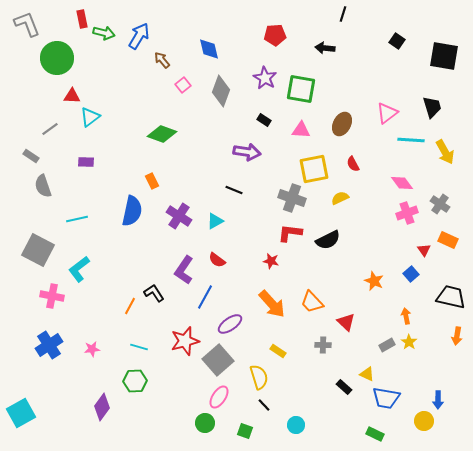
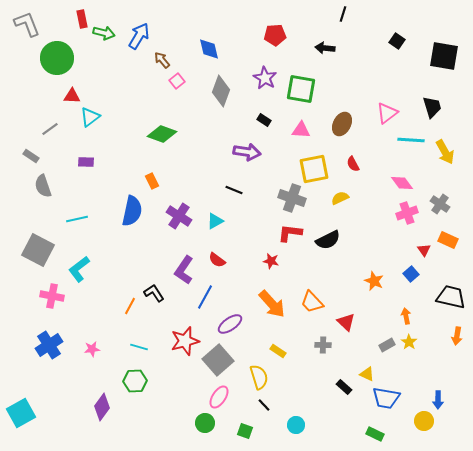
pink square at (183, 85): moved 6 px left, 4 px up
